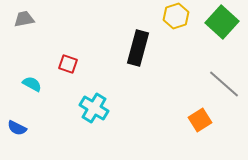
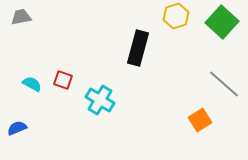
gray trapezoid: moved 3 px left, 2 px up
red square: moved 5 px left, 16 px down
cyan cross: moved 6 px right, 8 px up
blue semicircle: rotated 132 degrees clockwise
